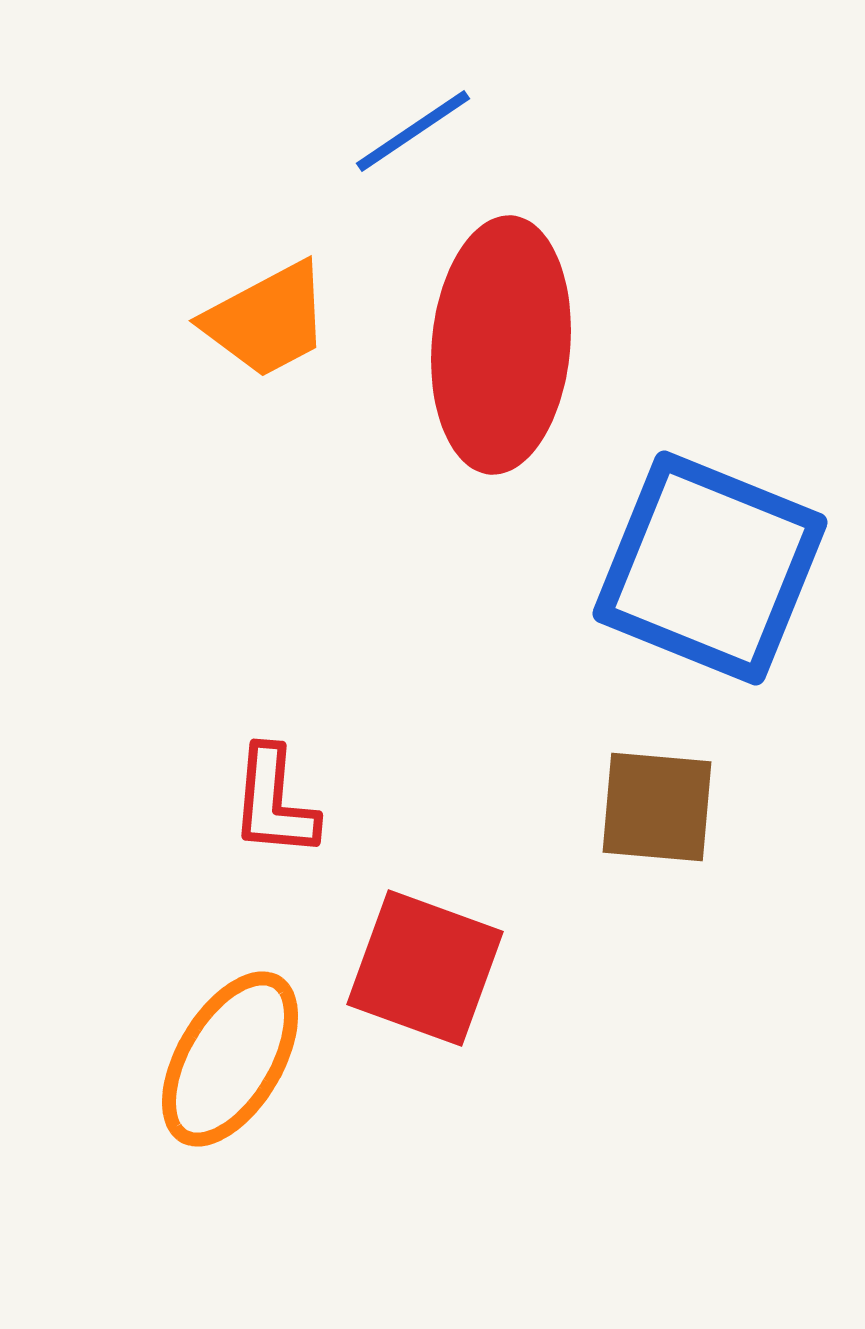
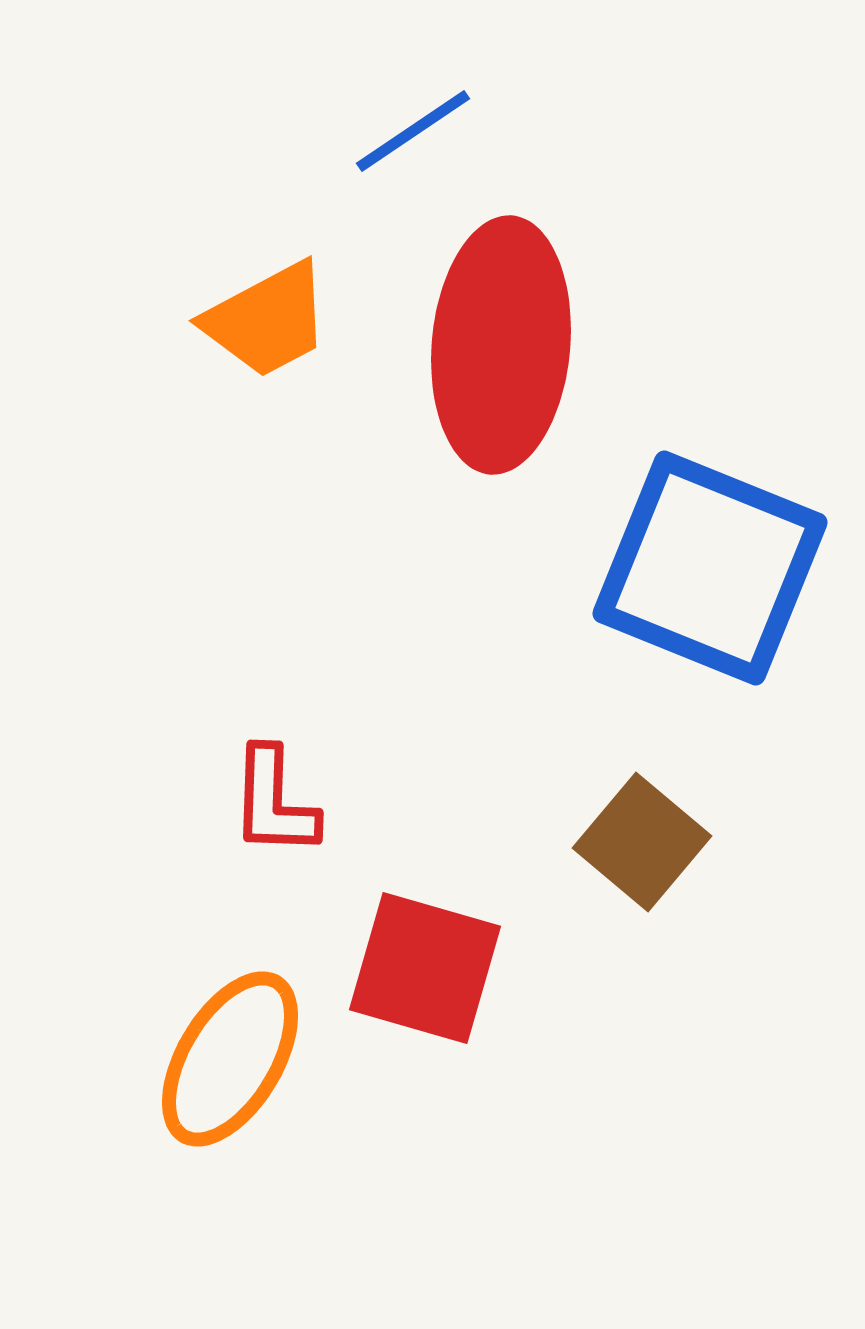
red L-shape: rotated 3 degrees counterclockwise
brown square: moved 15 px left, 35 px down; rotated 35 degrees clockwise
red square: rotated 4 degrees counterclockwise
